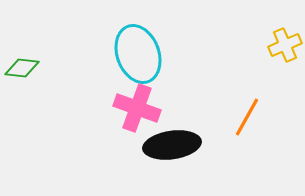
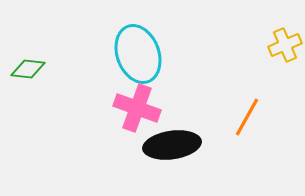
green diamond: moved 6 px right, 1 px down
